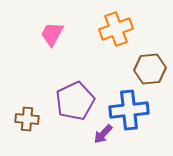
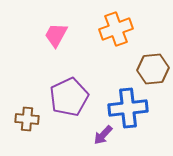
pink trapezoid: moved 4 px right, 1 px down
brown hexagon: moved 3 px right
purple pentagon: moved 6 px left, 4 px up
blue cross: moved 1 px left, 2 px up
purple arrow: moved 1 px down
